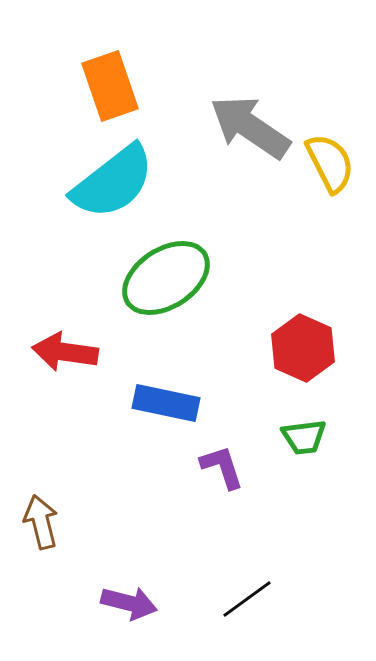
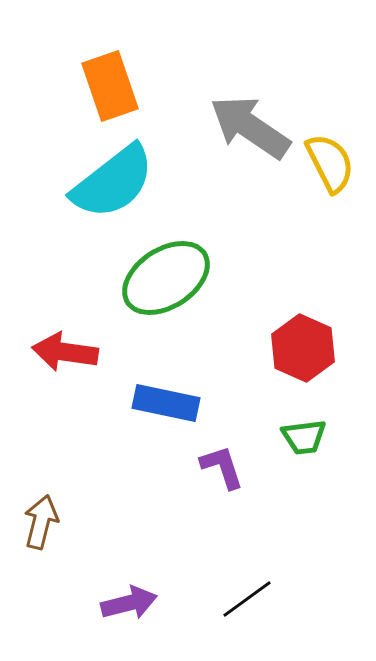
brown arrow: rotated 28 degrees clockwise
purple arrow: rotated 28 degrees counterclockwise
